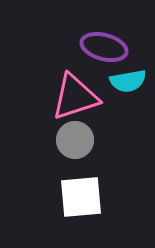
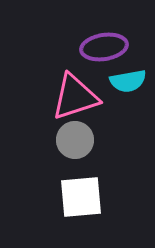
purple ellipse: rotated 24 degrees counterclockwise
